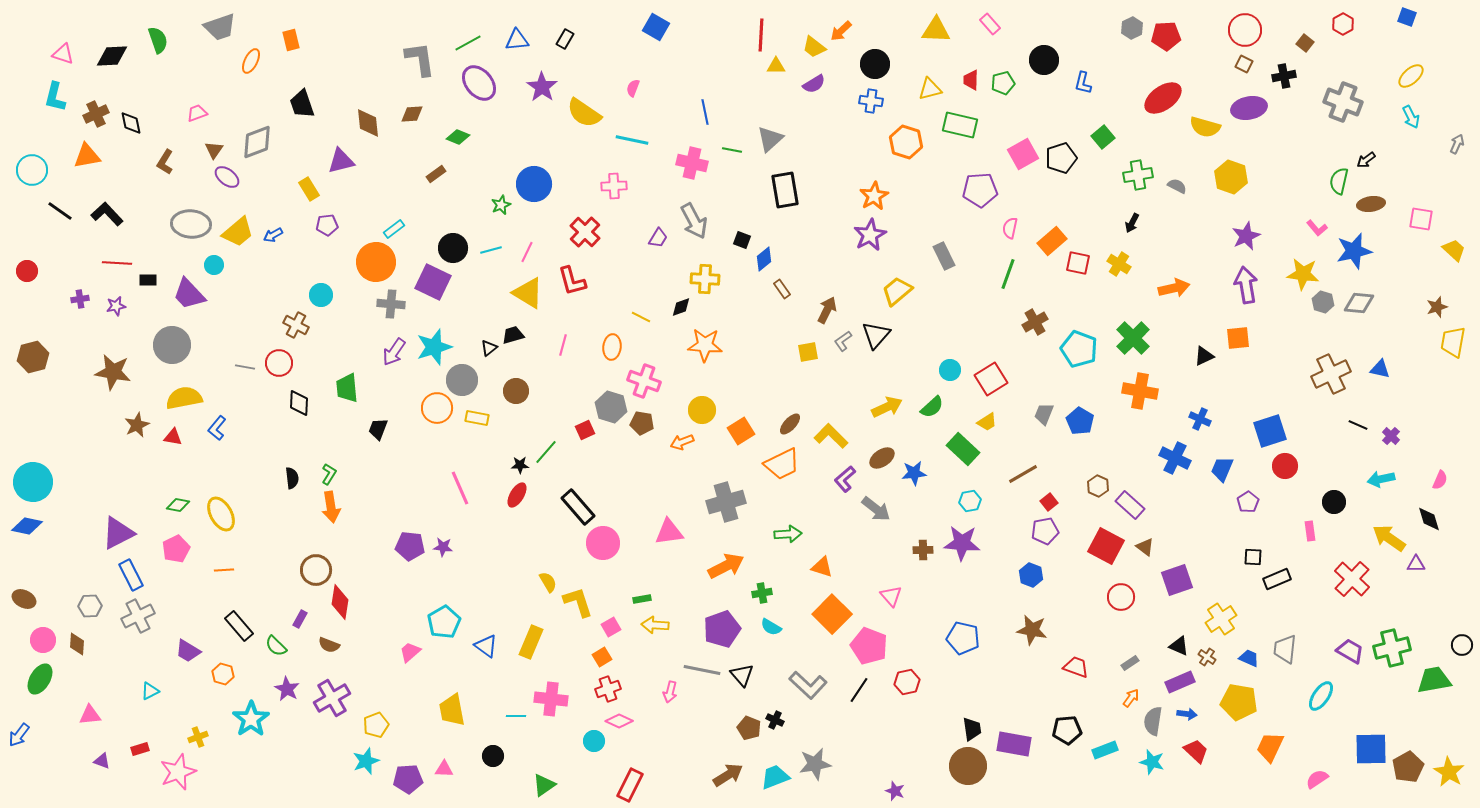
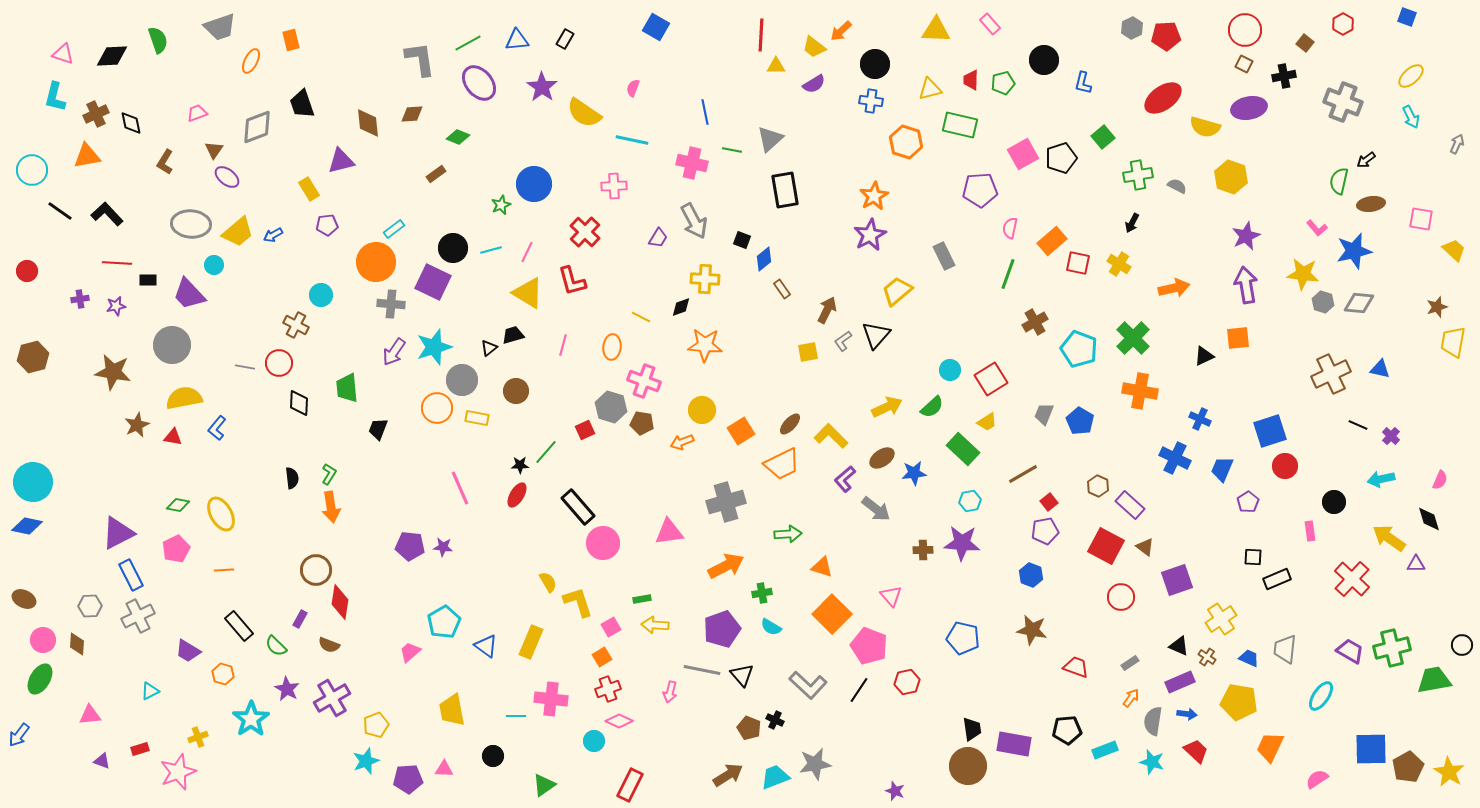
gray diamond at (257, 142): moved 15 px up
